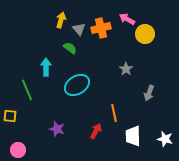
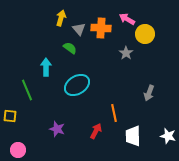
yellow arrow: moved 2 px up
orange cross: rotated 18 degrees clockwise
gray star: moved 16 px up
white star: moved 3 px right, 3 px up
